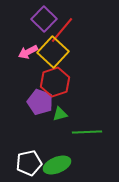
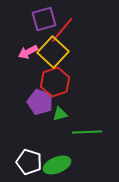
purple square: rotated 30 degrees clockwise
white pentagon: moved 1 px up; rotated 30 degrees clockwise
